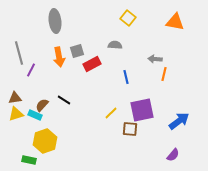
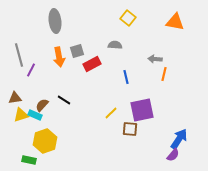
gray line: moved 2 px down
yellow triangle: moved 5 px right, 1 px down
blue arrow: moved 18 px down; rotated 20 degrees counterclockwise
